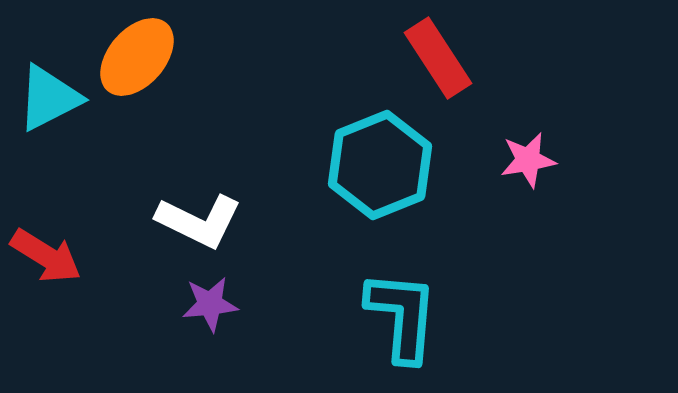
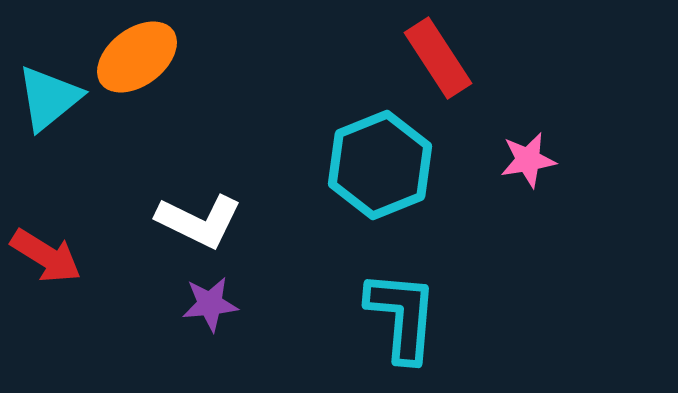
orange ellipse: rotated 12 degrees clockwise
cyan triangle: rotated 12 degrees counterclockwise
